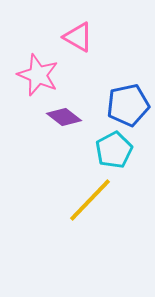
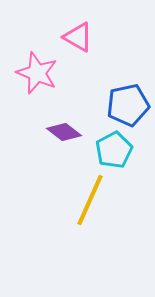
pink star: moved 1 px left, 2 px up
purple diamond: moved 15 px down
yellow line: rotated 20 degrees counterclockwise
